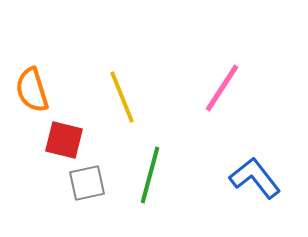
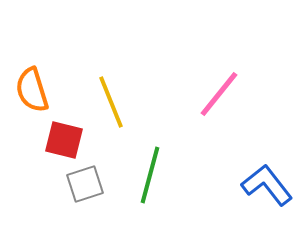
pink line: moved 3 px left, 6 px down; rotated 6 degrees clockwise
yellow line: moved 11 px left, 5 px down
blue L-shape: moved 12 px right, 7 px down
gray square: moved 2 px left, 1 px down; rotated 6 degrees counterclockwise
